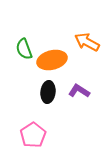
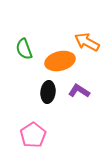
orange ellipse: moved 8 px right, 1 px down
